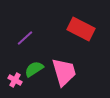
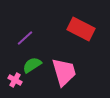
green semicircle: moved 2 px left, 4 px up
